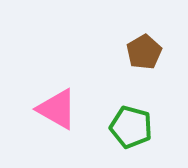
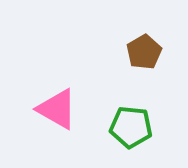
green pentagon: rotated 9 degrees counterclockwise
